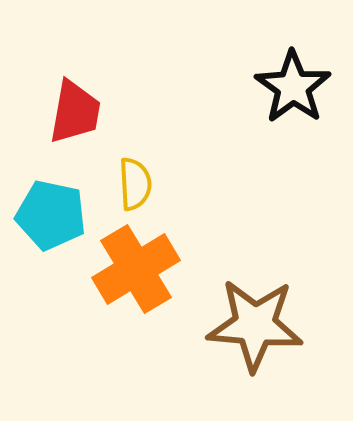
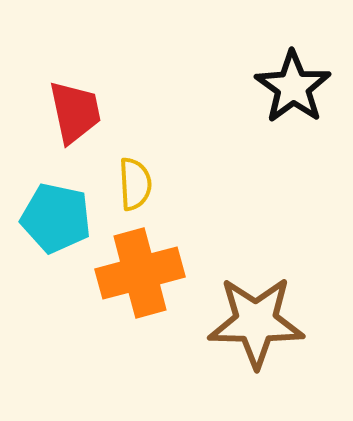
red trapezoid: rotated 22 degrees counterclockwise
cyan pentagon: moved 5 px right, 3 px down
orange cross: moved 4 px right, 4 px down; rotated 16 degrees clockwise
brown star: moved 1 px right, 3 px up; rotated 4 degrees counterclockwise
